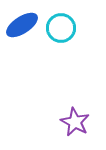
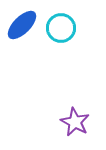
blue ellipse: rotated 12 degrees counterclockwise
